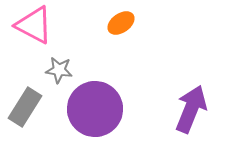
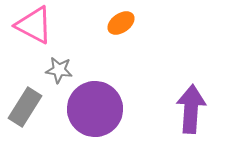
purple arrow: rotated 18 degrees counterclockwise
